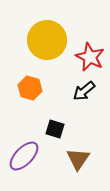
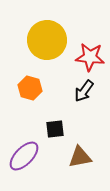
red star: rotated 20 degrees counterclockwise
black arrow: rotated 15 degrees counterclockwise
black square: rotated 24 degrees counterclockwise
brown triangle: moved 2 px right, 2 px up; rotated 45 degrees clockwise
